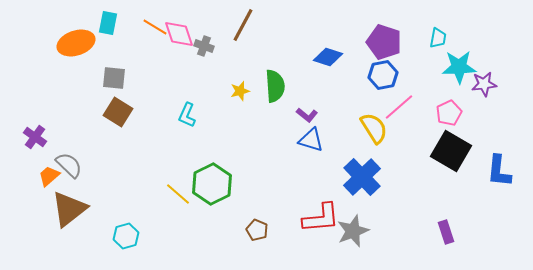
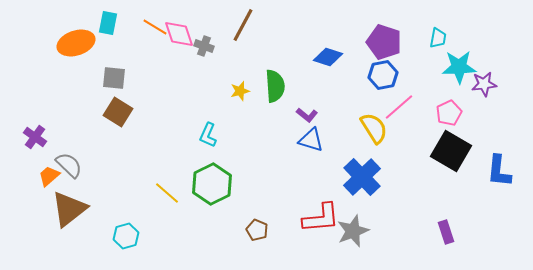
cyan L-shape: moved 21 px right, 20 px down
yellow line: moved 11 px left, 1 px up
